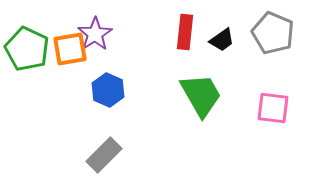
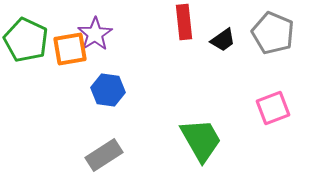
red rectangle: moved 1 px left, 10 px up; rotated 12 degrees counterclockwise
black trapezoid: moved 1 px right
green pentagon: moved 1 px left, 9 px up
blue hexagon: rotated 16 degrees counterclockwise
green trapezoid: moved 45 px down
pink square: rotated 28 degrees counterclockwise
gray rectangle: rotated 12 degrees clockwise
